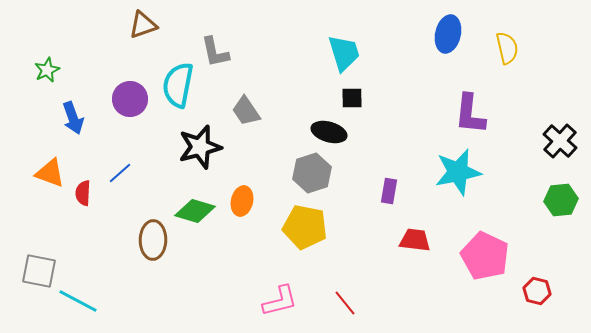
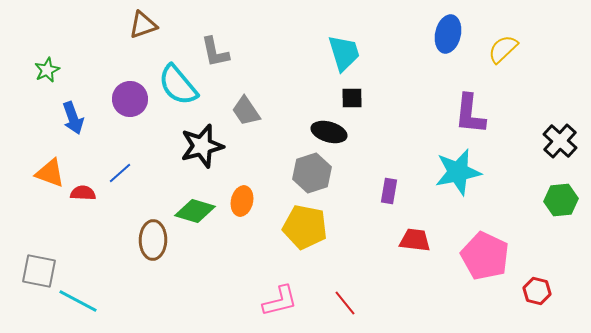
yellow semicircle: moved 4 px left, 1 px down; rotated 120 degrees counterclockwise
cyan semicircle: rotated 51 degrees counterclockwise
black star: moved 2 px right, 1 px up
red semicircle: rotated 90 degrees clockwise
